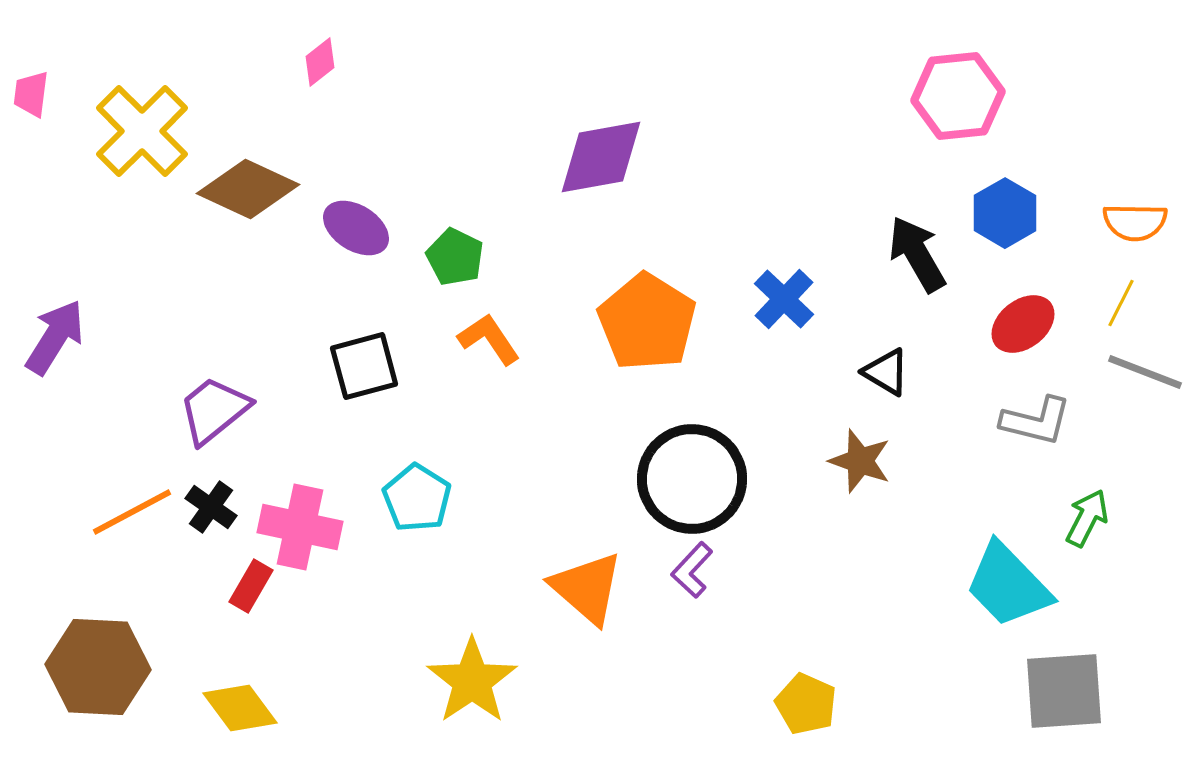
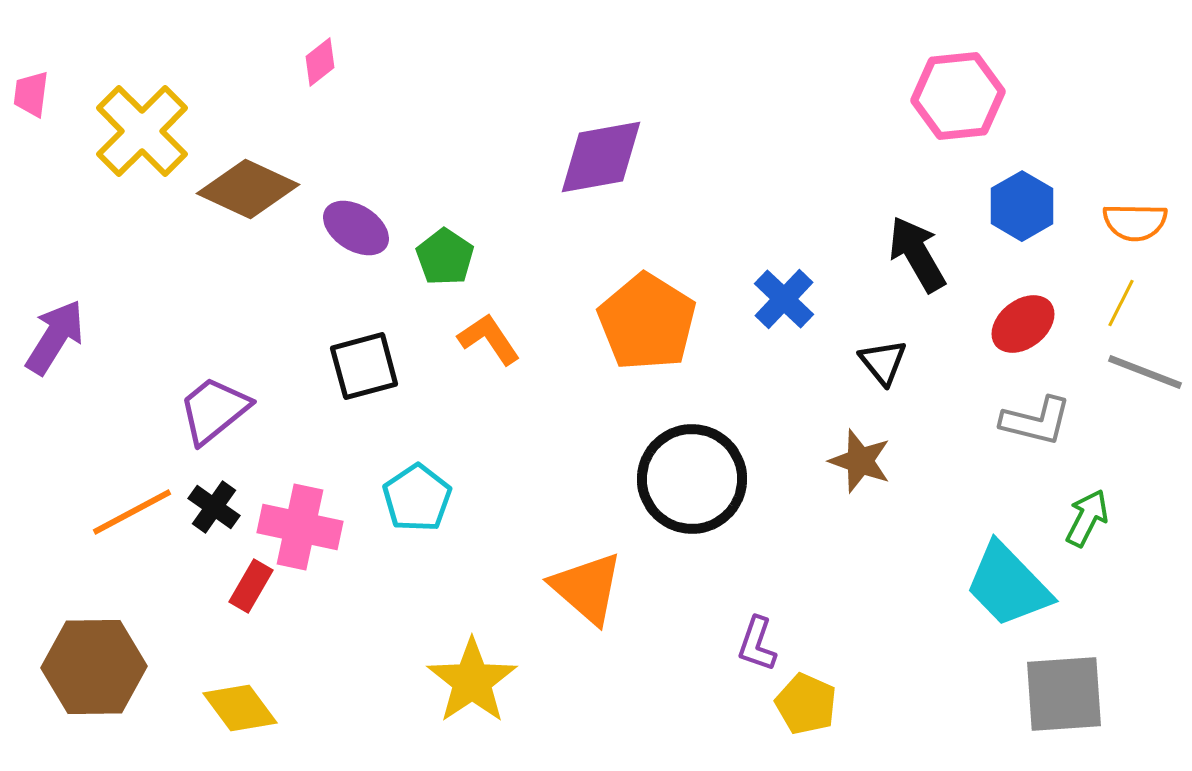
blue hexagon: moved 17 px right, 7 px up
green pentagon: moved 10 px left; rotated 8 degrees clockwise
black triangle: moved 3 px left, 10 px up; rotated 20 degrees clockwise
cyan pentagon: rotated 6 degrees clockwise
black cross: moved 3 px right
purple L-shape: moved 65 px right, 74 px down; rotated 24 degrees counterclockwise
brown hexagon: moved 4 px left; rotated 4 degrees counterclockwise
gray square: moved 3 px down
